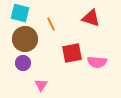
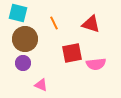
cyan square: moved 2 px left
red triangle: moved 6 px down
orange line: moved 3 px right, 1 px up
pink semicircle: moved 1 px left, 2 px down; rotated 12 degrees counterclockwise
pink triangle: rotated 40 degrees counterclockwise
